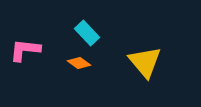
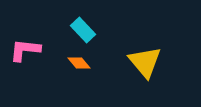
cyan rectangle: moved 4 px left, 3 px up
orange diamond: rotated 15 degrees clockwise
